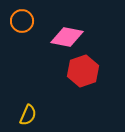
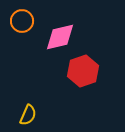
pink diamond: moved 7 px left; rotated 24 degrees counterclockwise
